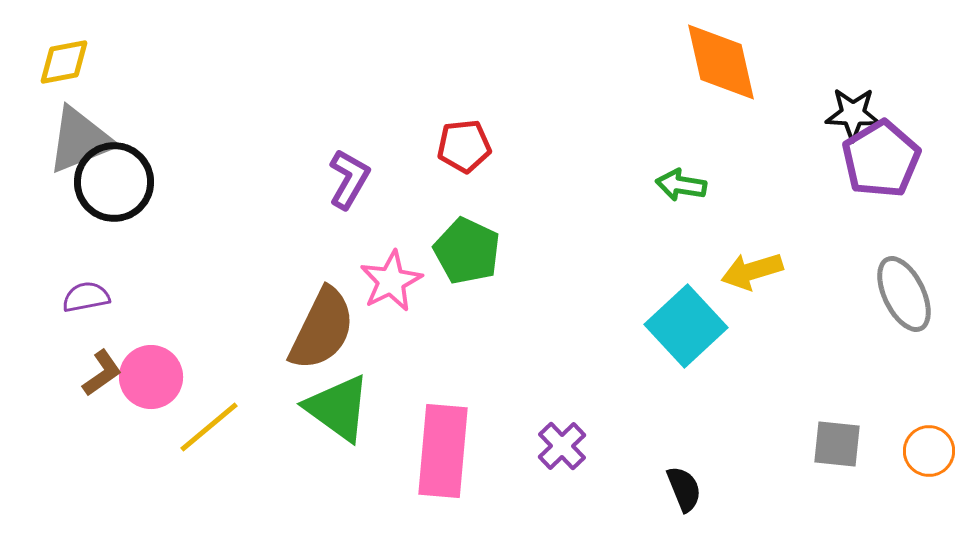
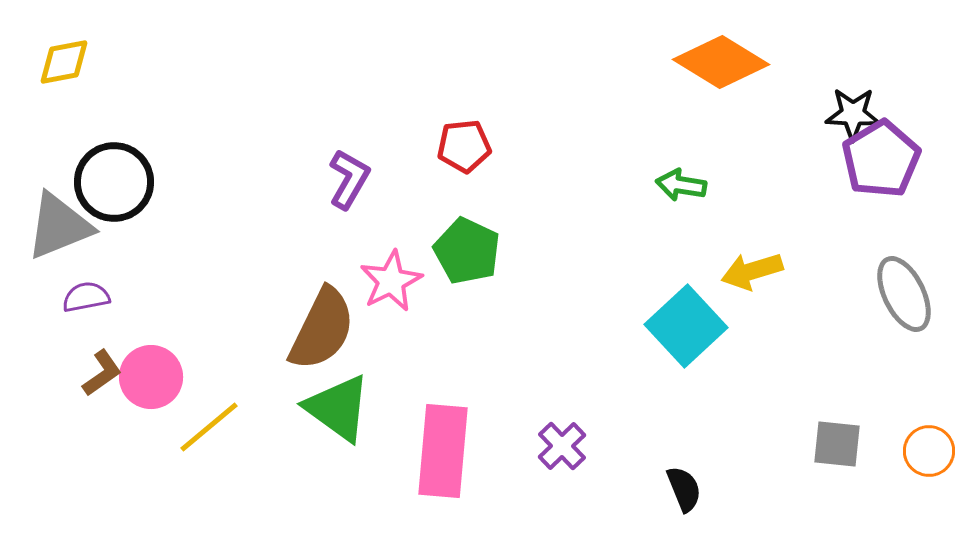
orange diamond: rotated 46 degrees counterclockwise
gray triangle: moved 21 px left, 86 px down
